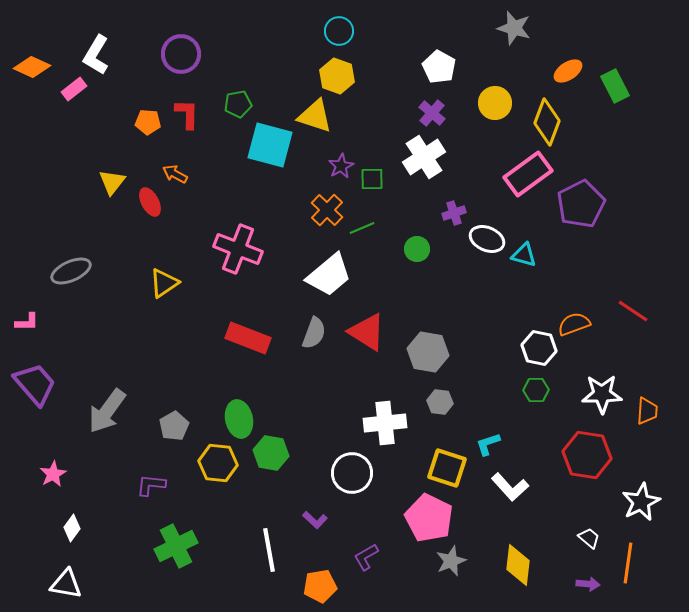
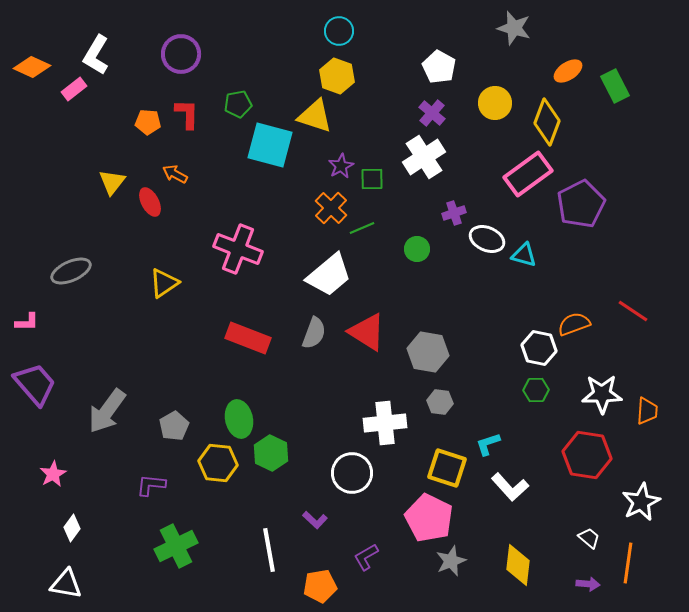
orange cross at (327, 210): moved 4 px right, 2 px up
green hexagon at (271, 453): rotated 16 degrees clockwise
